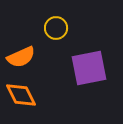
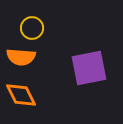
yellow circle: moved 24 px left
orange semicircle: rotated 28 degrees clockwise
